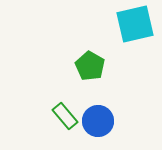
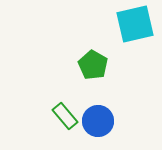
green pentagon: moved 3 px right, 1 px up
